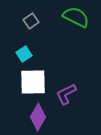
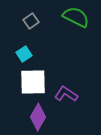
purple L-shape: rotated 60 degrees clockwise
